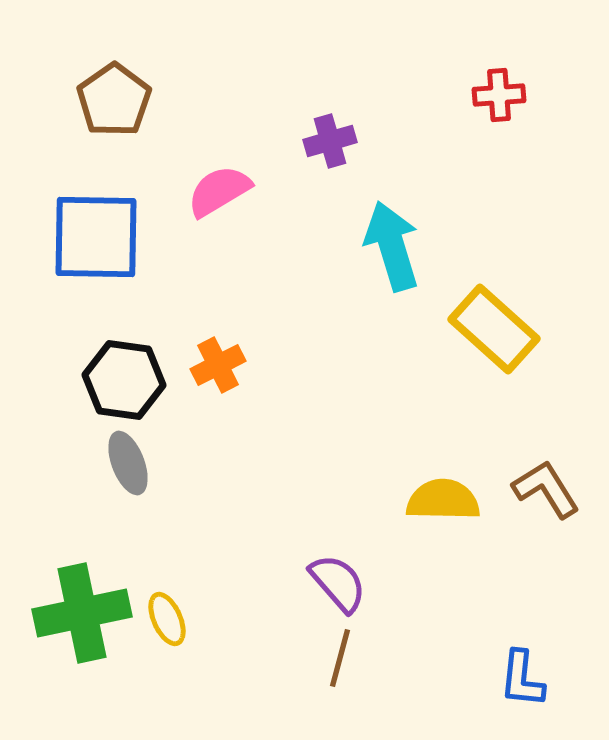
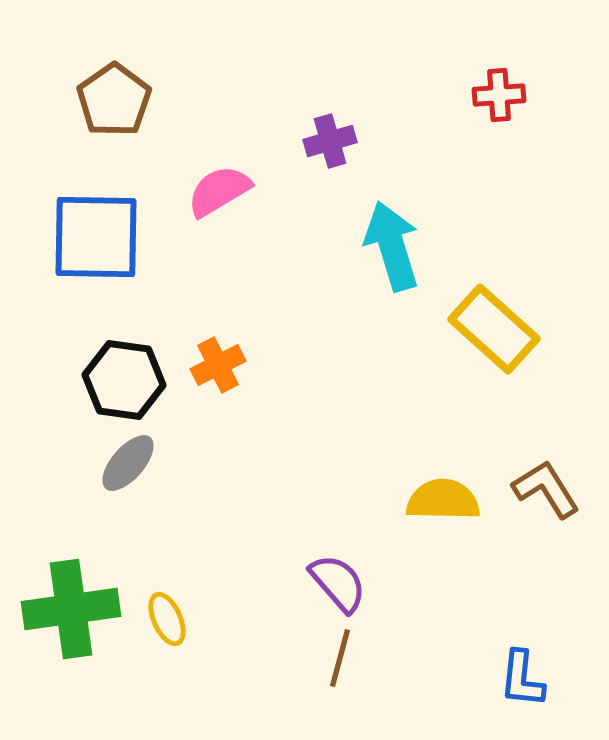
gray ellipse: rotated 62 degrees clockwise
green cross: moved 11 px left, 4 px up; rotated 4 degrees clockwise
